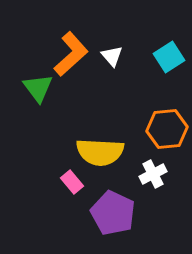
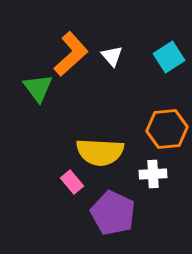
white cross: rotated 24 degrees clockwise
